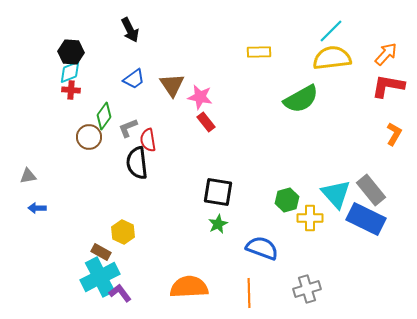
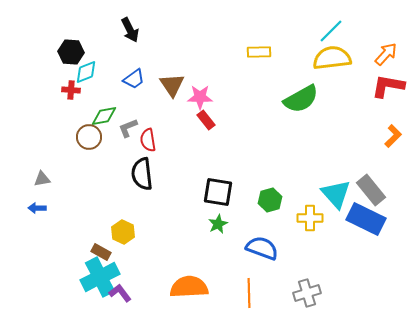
cyan diamond: moved 16 px right
pink star: rotated 10 degrees counterclockwise
green diamond: rotated 44 degrees clockwise
red rectangle: moved 2 px up
orange L-shape: moved 1 px left, 2 px down; rotated 15 degrees clockwise
black semicircle: moved 5 px right, 11 px down
gray triangle: moved 14 px right, 3 px down
green hexagon: moved 17 px left
gray cross: moved 4 px down
